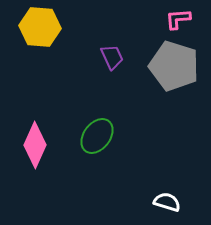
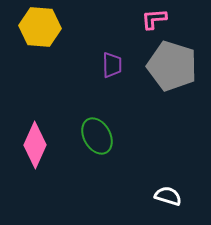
pink L-shape: moved 24 px left
purple trapezoid: moved 8 px down; rotated 24 degrees clockwise
gray pentagon: moved 2 px left
green ellipse: rotated 66 degrees counterclockwise
white semicircle: moved 1 px right, 6 px up
